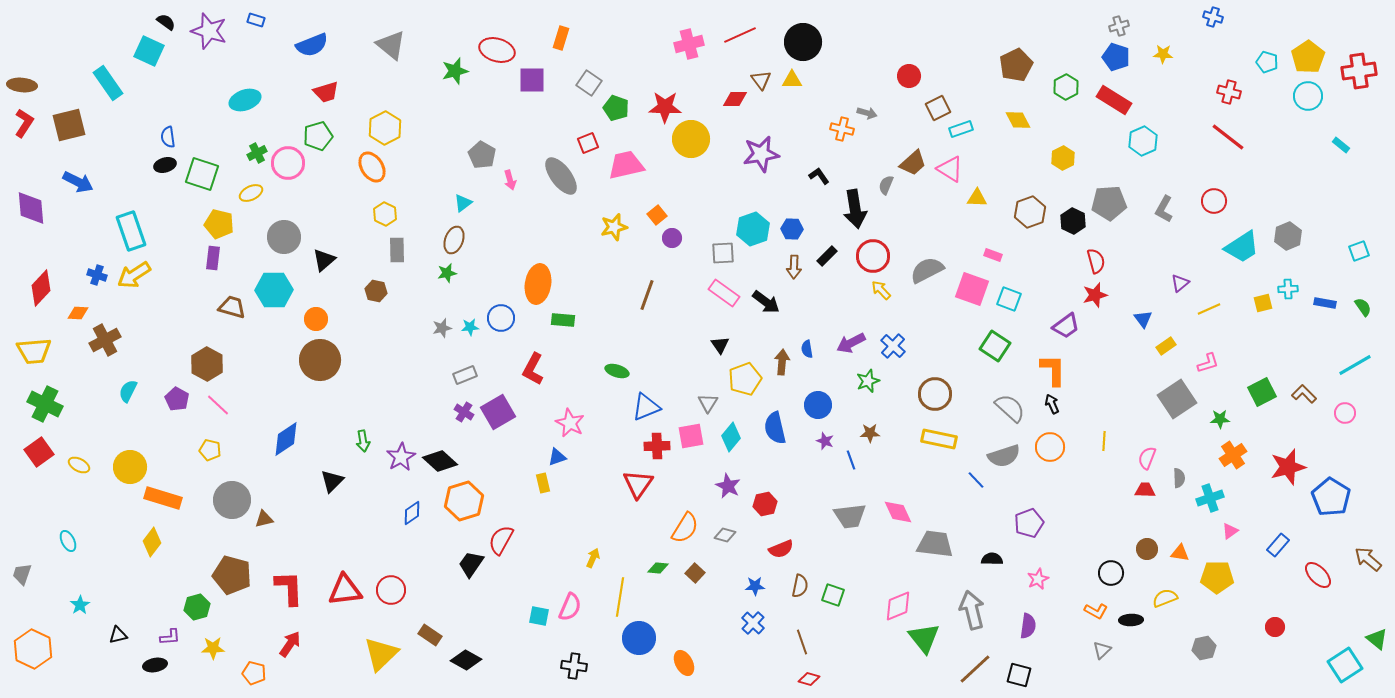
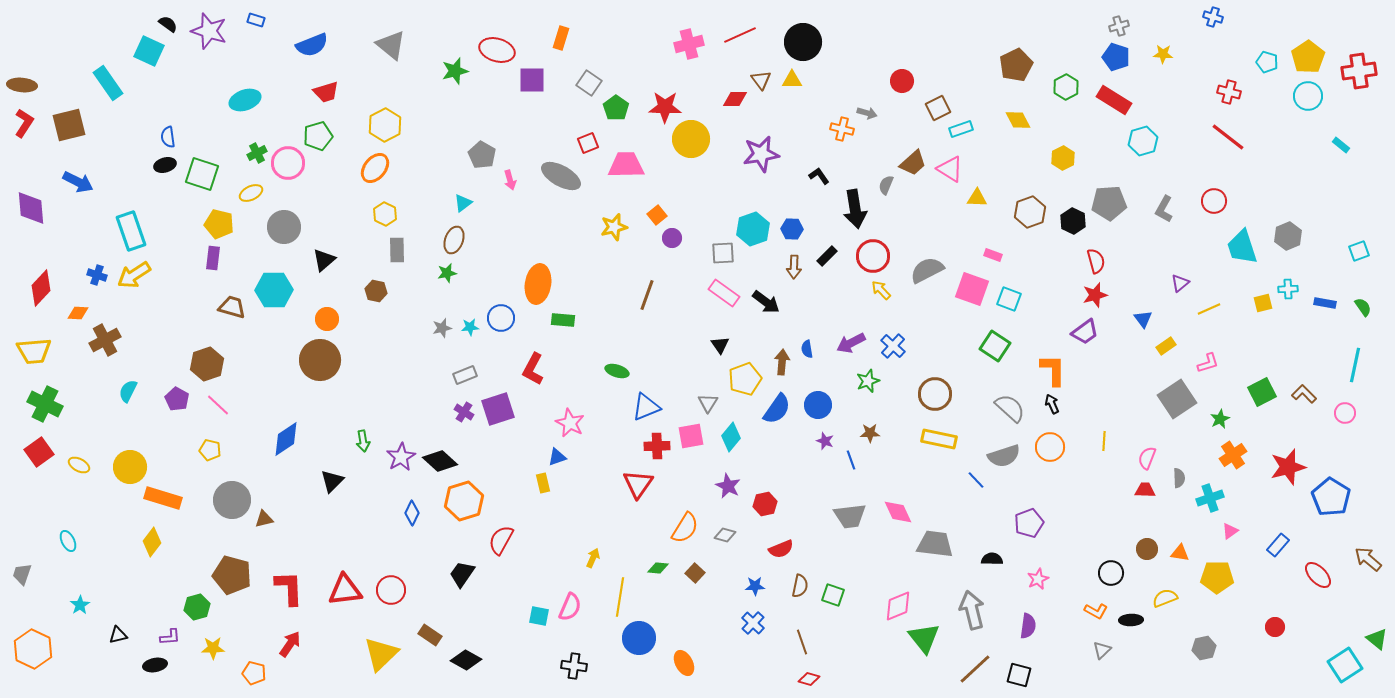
black semicircle at (166, 22): moved 2 px right, 2 px down
red circle at (909, 76): moved 7 px left, 5 px down
green pentagon at (616, 108): rotated 15 degrees clockwise
yellow hexagon at (385, 128): moved 3 px up
cyan hexagon at (1143, 141): rotated 8 degrees clockwise
pink trapezoid at (626, 165): rotated 12 degrees clockwise
orange ellipse at (372, 167): moved 3 px right, 1 px down; rotated 72 degrees clockwise
gray ellipse at (561, 176): rotated 24 degrees counterclockwise
gray circle at (284, 237): moved 10 px up
cyan trapezoid at (1242, 247): rotated 105 degrees clockwise
orange circle at (316, 319): moved 11 px right
purple trapezoid at (1066, 326): moved 19 px right, 6 px down
brown hexagon at (207, 364): rotated 12 degrees clockwise
cyan line at (1355, 365): rotated 48 degrees counterclockwise
purple square at (498, 412): moved 3 px up; rotated 12 degrees clockwise
green star at (1220, 419): rotated 24 degrees counterclockwise
blue semicircle at (775, 428): moved 2 px right, 19 px up; rotated 132 degrees counterclockwise
blue diamond at (412, 513): rotated 30 degrees counterclockwise
black trapezoid at (471, 564): moved 9 px left, 10 px down
